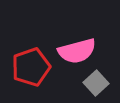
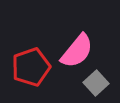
pink semicircle: rotated 36 degrees counterclockwise
